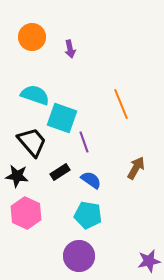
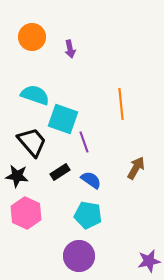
orange line: rotated 16 degrees clockwise
cyan square: moved 1 px right, 1 px down
